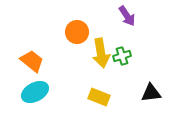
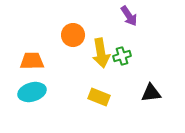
purple arrow: moved 2 px right
orange circle: moved 4 px left, 3 px down
orange trapezoid: rotated 40 degrees counterclockwise
cyan ellipse: moved 3 px left; rotated 12 degrees clockwise
